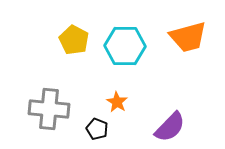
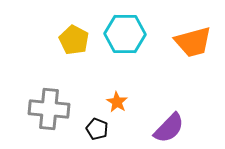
orange trapezoid: moved 5 px right, 5 px down
cyan hexagon: moved 12 px up
purple semicircle: moved 1 px left, 1 px down
